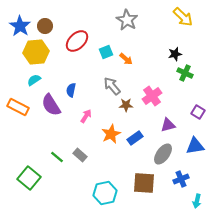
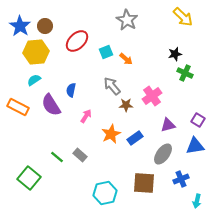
purple square: moved 8 px down
